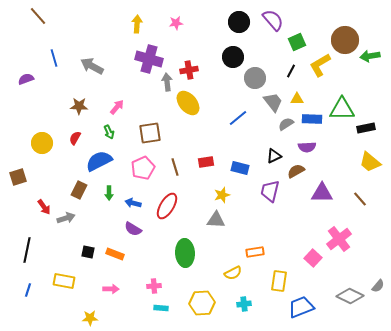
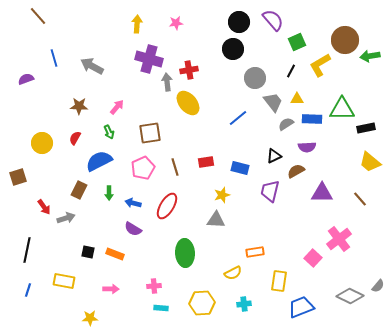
black circle at (233, 57): moved 8 px up
